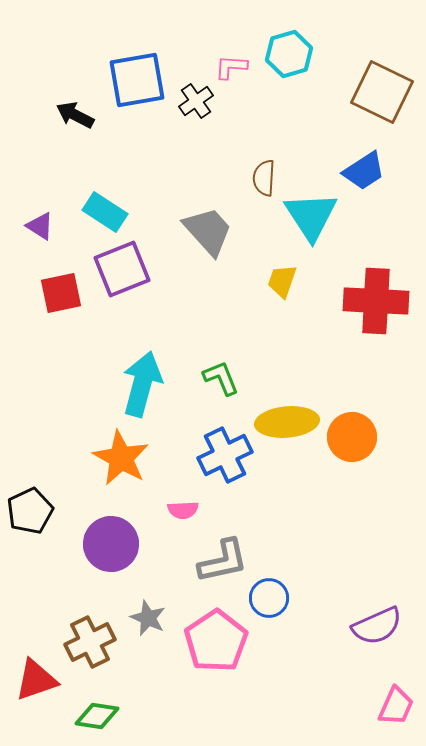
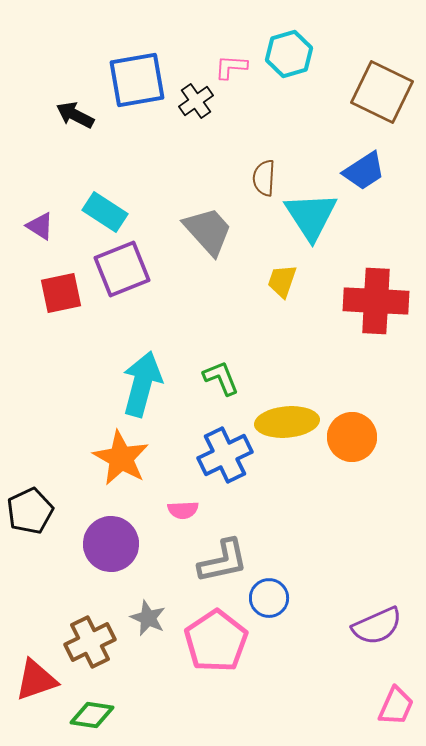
green diamond: moved 5 px left, 1 px up
